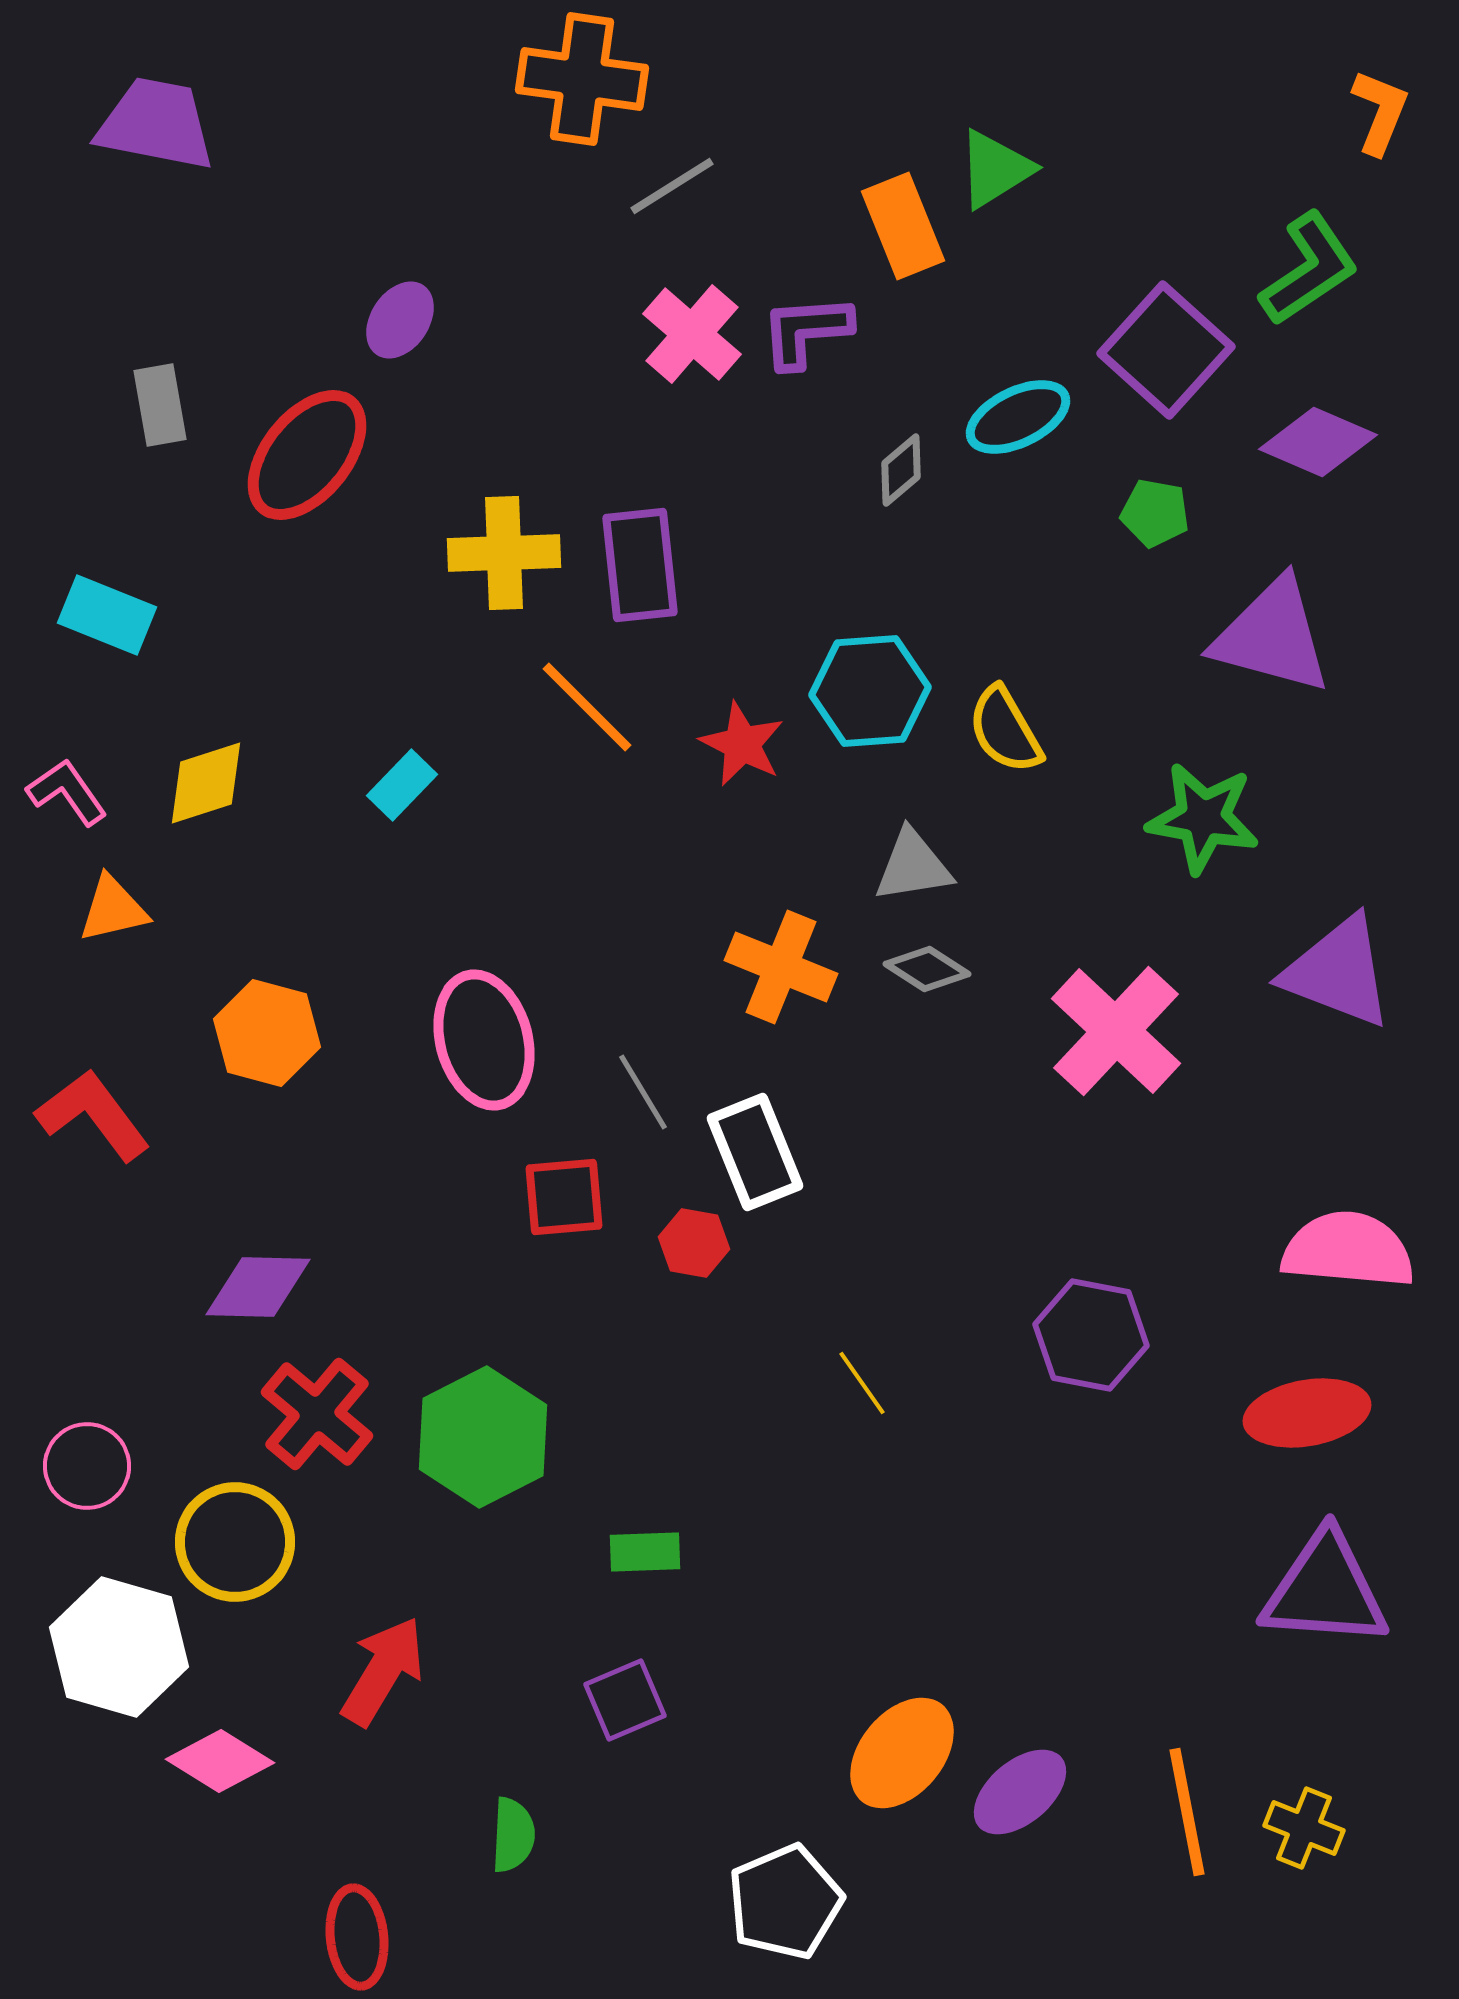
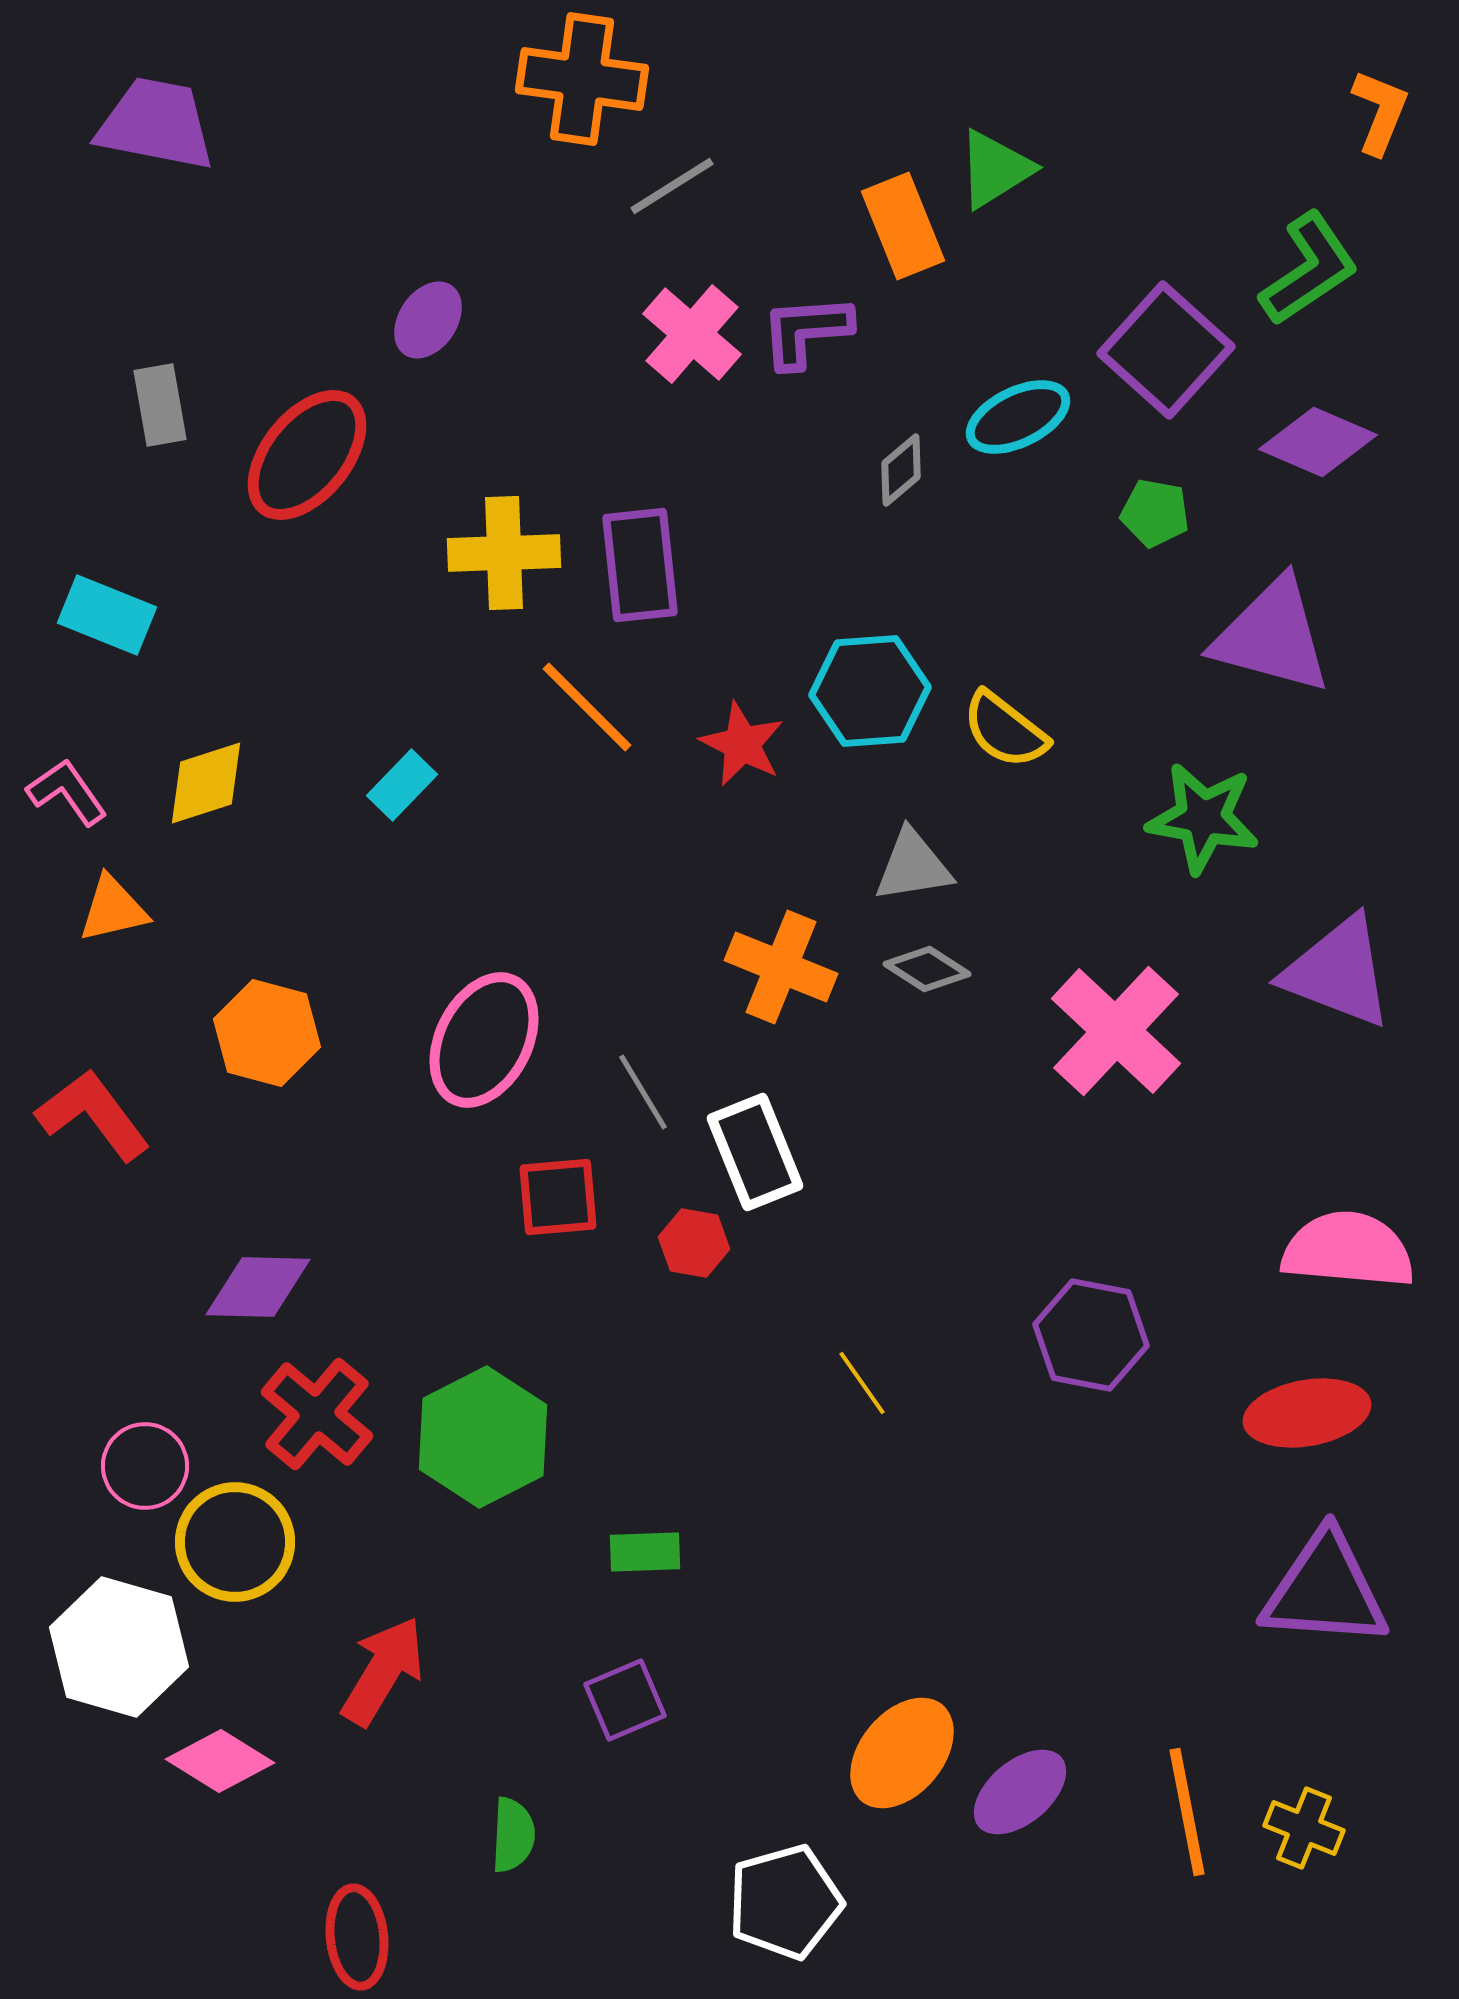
purple ellipse at (400, 320): moved 28 px right
yellow semicircle at (1005, 730): rotated 22 degrees counterclockwise
pink ellipse at (484, 1040): rotated 42 degrees clockwise
red square at (564, 1197): moved 6 px left
pink circle at (87, 1466): moved 58 px right
white pentagon at (785, 1902): rotated 7 degrees clockwise
